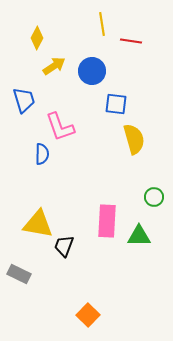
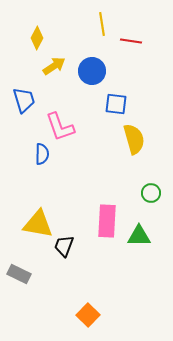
green circle: moved 3 px left, 4 px up
